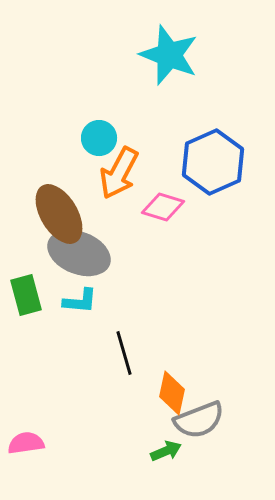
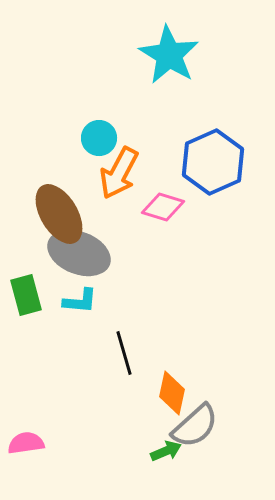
cyan star: rotated 10 degrees clockwise
gray semicircle: moved 4 px left, 6 px down; rotated 21 degrees counterclockwise
